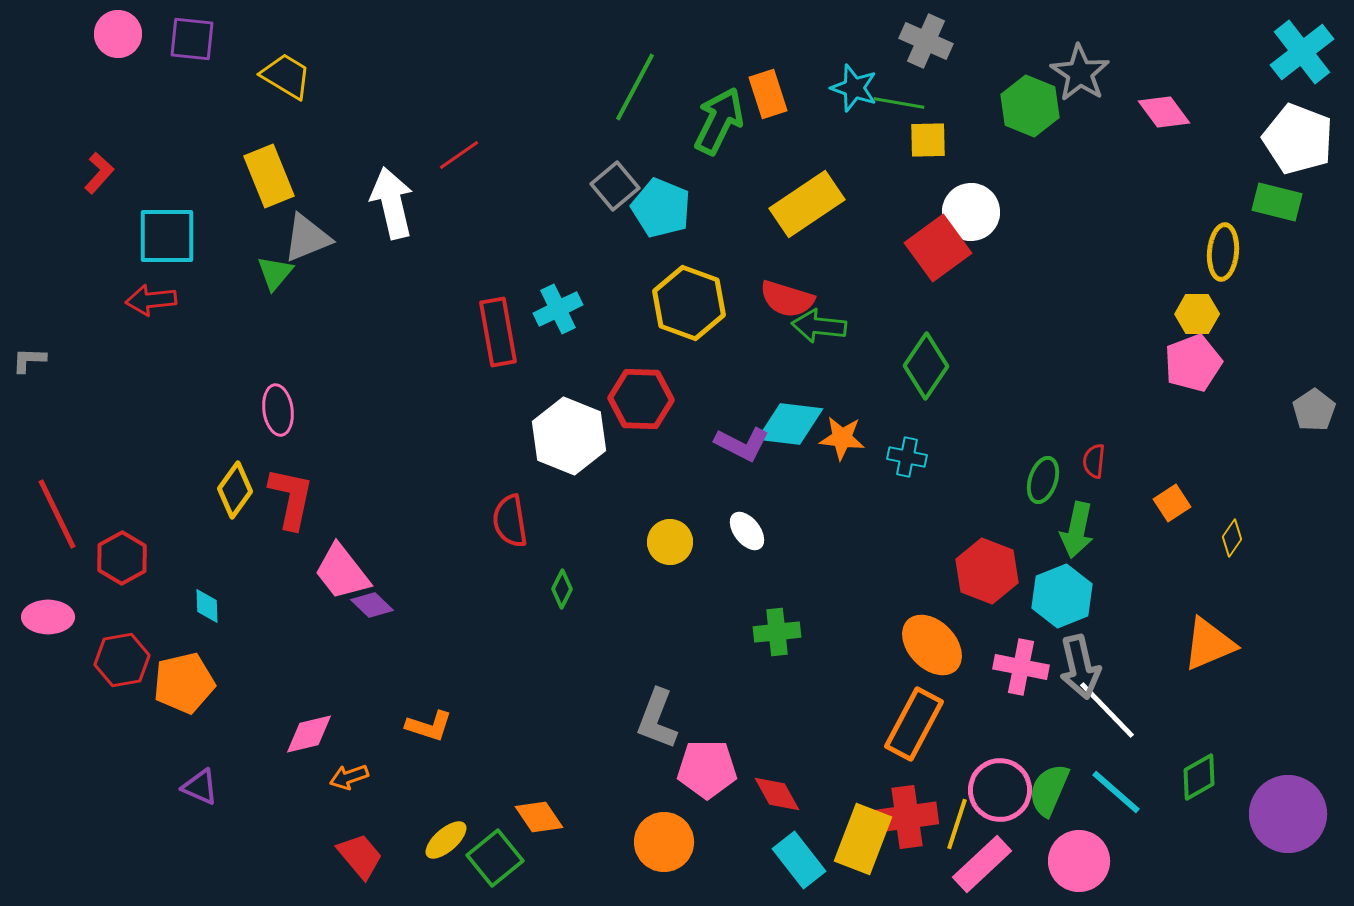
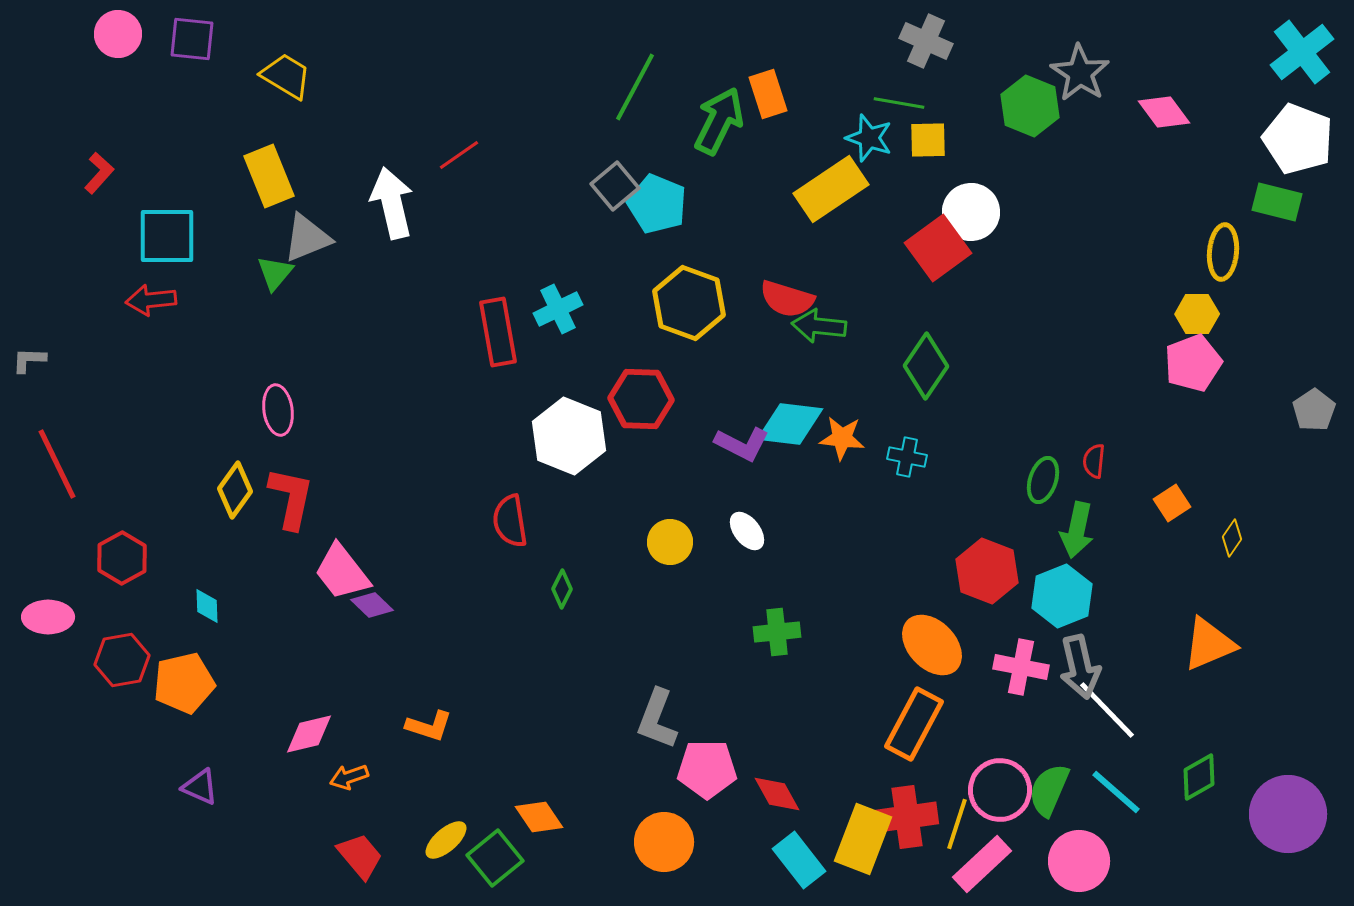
cyan star at (854, 88): moved 15 px right, 50 px down
yellow rectangle at (807, 204): moved 24 px right, 15 px up
cyan pentagon at (661, 208): moved 4 px left, 4 px up
red line at (57, 514): moved 50 px up
